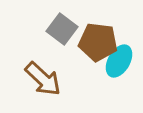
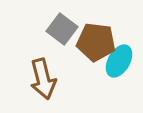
brown pentagon: moved 2 px left
brown arrow: rotated 33 degrees clockwise
